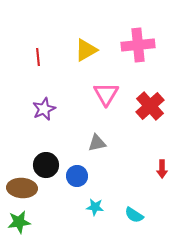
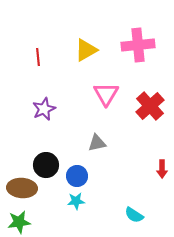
cyan star: moved 19 px left, 6 px up; rotated 12 degrees counterclockwise
